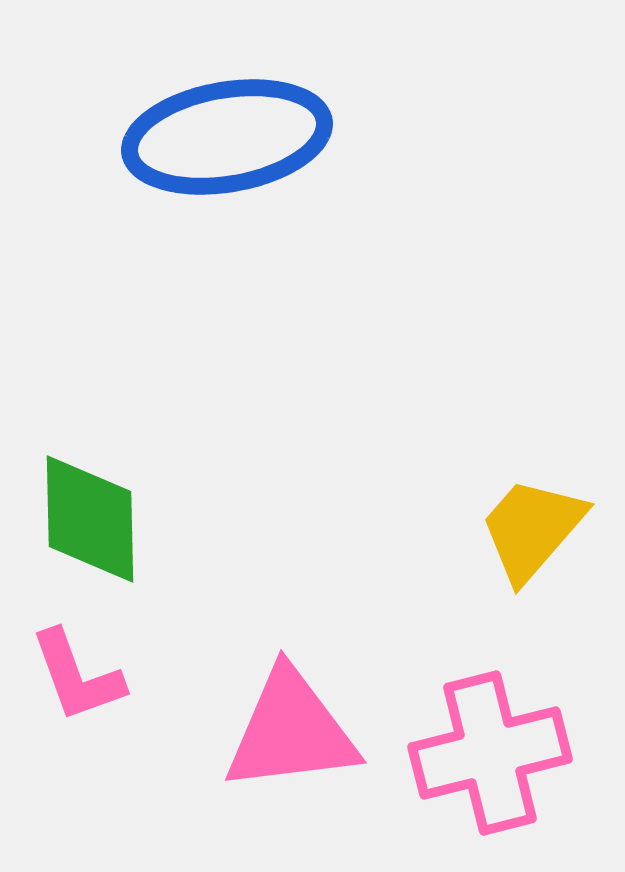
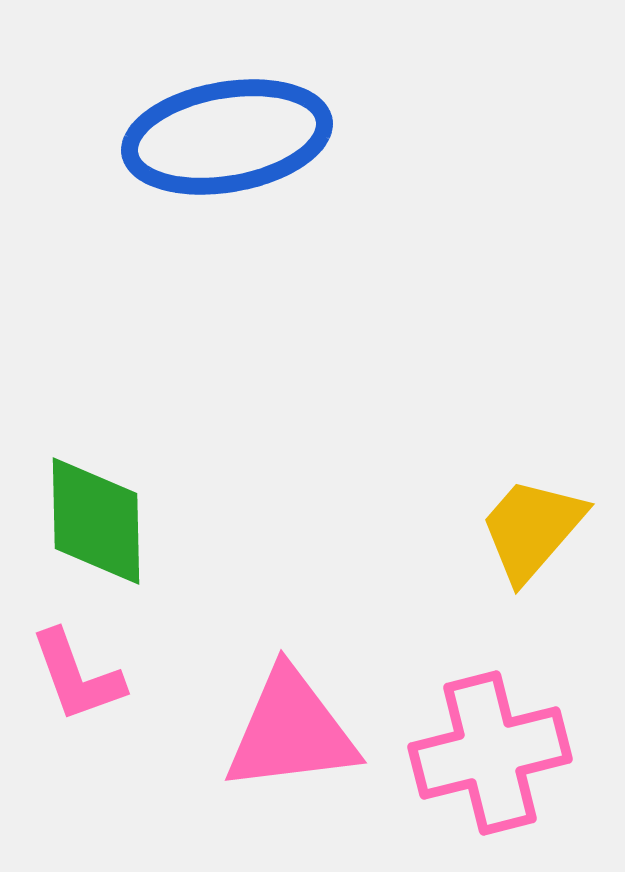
green diamond: moved 6 px right, 2 px down
